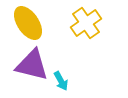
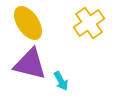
yellow cross: moved 3 px right
purple triangle: moved 2 px left, 1 px up
